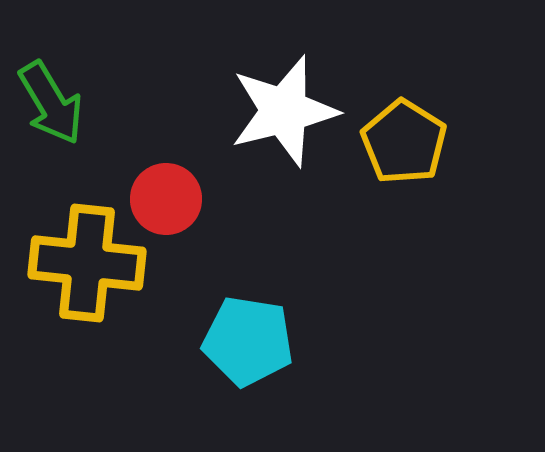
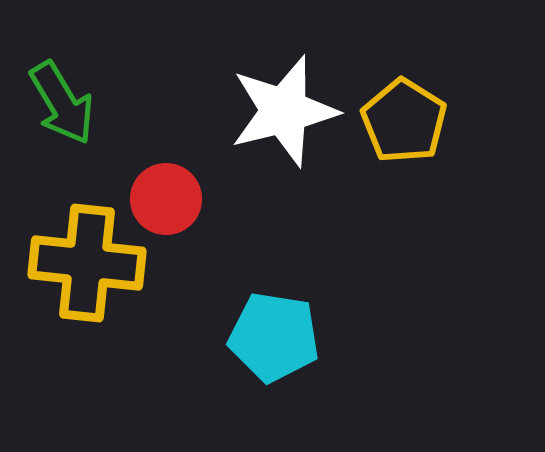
green arrow: moved 11 px right
yellow pentagon: moved 21 px up
cyan pentagon: moved 26 px right, 4 px up
